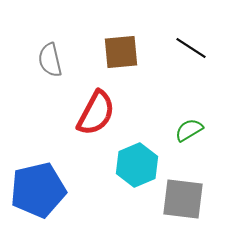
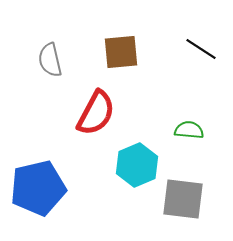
black line: moved 10 px right, 1 px down
green semicircle: rotated 36 degrees clockwise
blue pentagon: moved 2 px up
